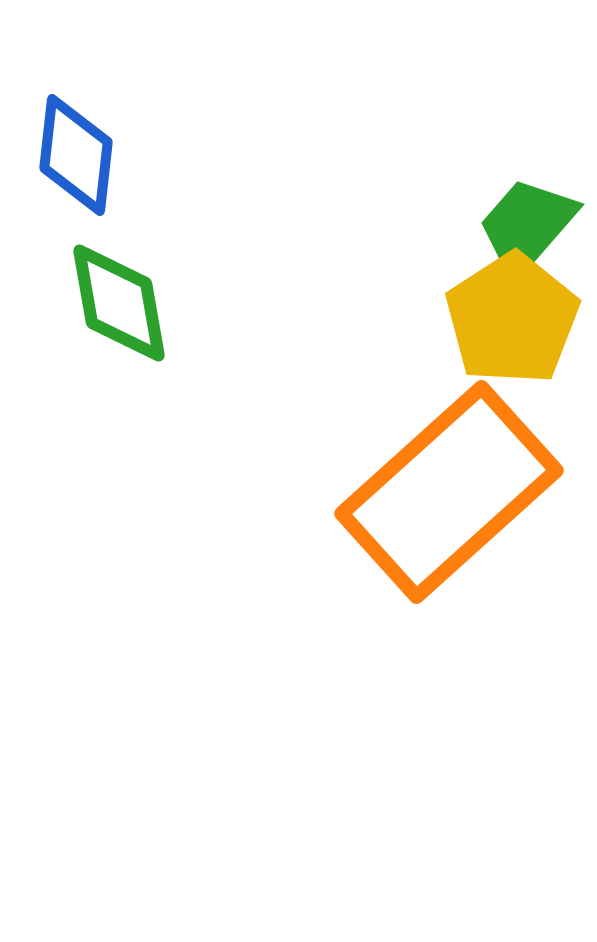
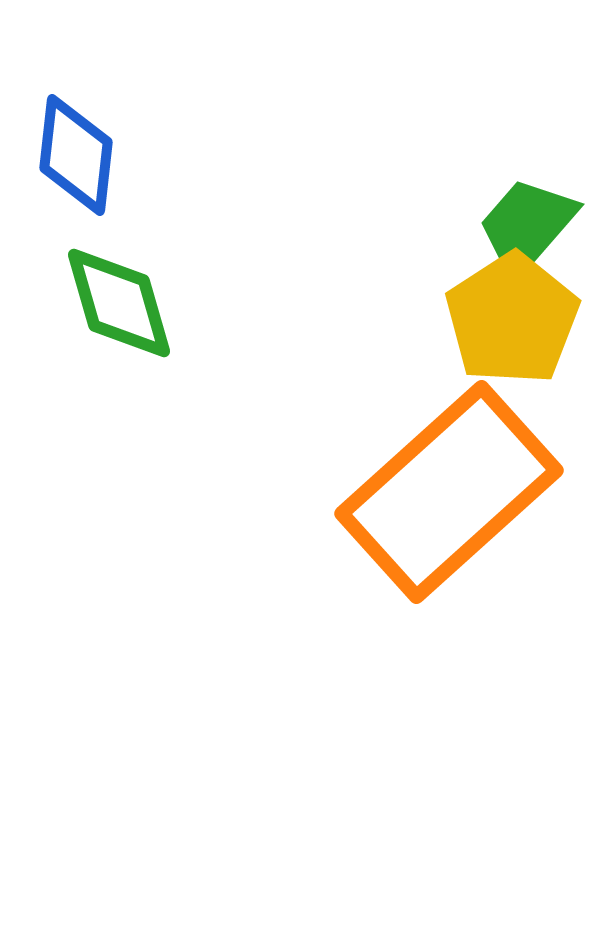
green diamond: rotated 6 degrees counterclockwise
